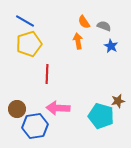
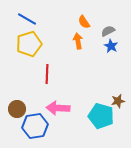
blue line: moved 2 px right, 2 px up
gray semicircle: moved 4 px right, 5 px down; rotated 48 degrees counterclockwise
